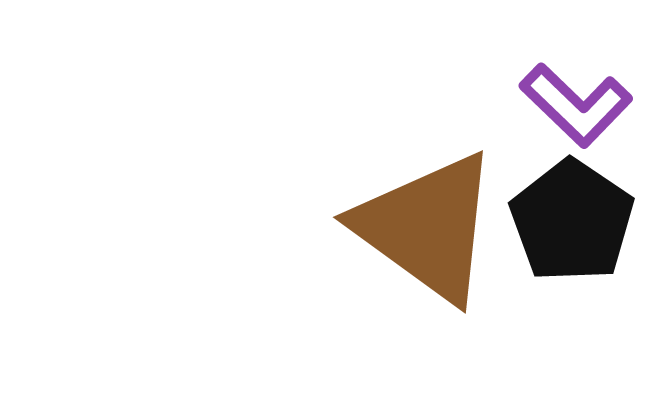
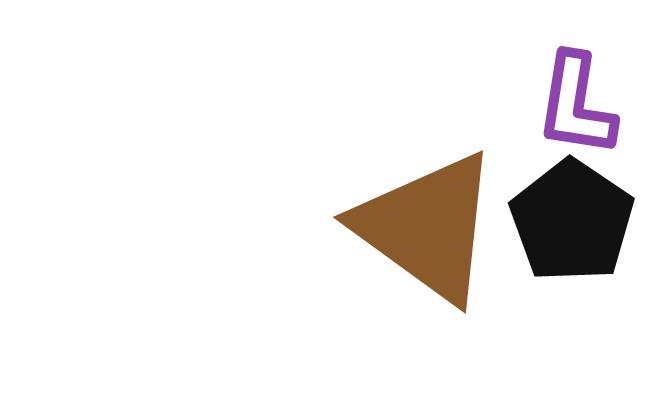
purple L-shape: rotated 55 degrees clockwise
